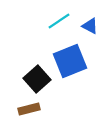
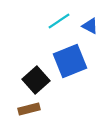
black square: moved 1 px left, 1 px down
